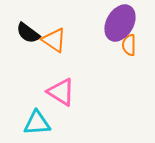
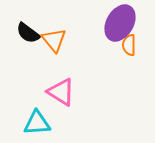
orange triangle: rotated 16 degrees clockwise
